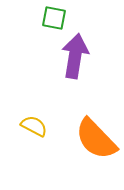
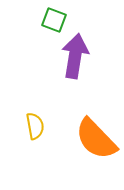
green square: moved 2 px down; rotated 10 degrees clockwise
yellow semicircle: moved 1 px right; rotated 52 degrees clockwise
